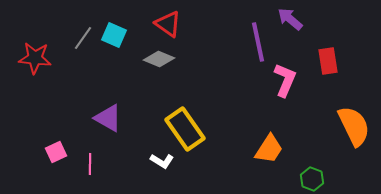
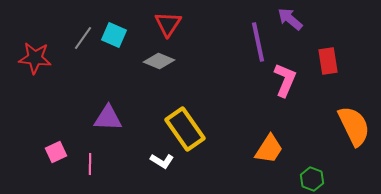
red triangle: rotated 28 degrees clockwise
gray diamond: moved 2 px down
purple triangle: rotated 28 degrees counterclockwise
